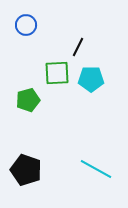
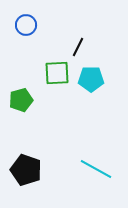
green pentagon: moved 7 px left
